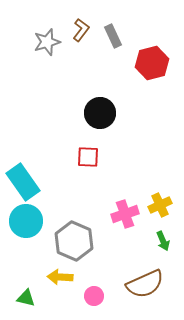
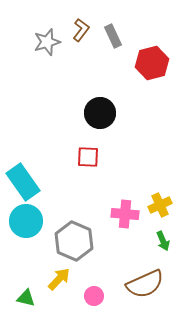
pink cross: rotated 24 degrees clockwise
yellow arrow: moved 1 px left, 2 px down; rotated 130 degrees clockwise
